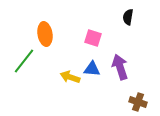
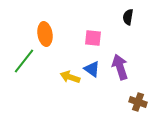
pink square: rotated 12 degrees counterclockwise
blue triangle: rotated 30 degrees clockwise
